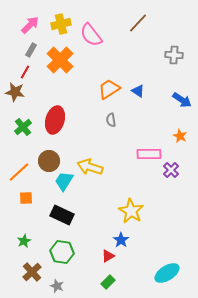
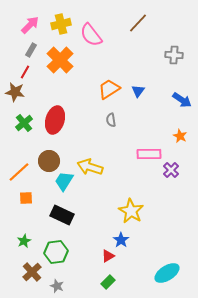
blue triangle: rotated 32 degrees clockwise
green cross: moved 1 px right, 4 px up
green hexagon: moved 6 px left; rotated 15 degrees counterclockwise
